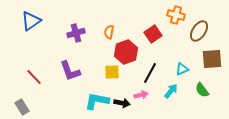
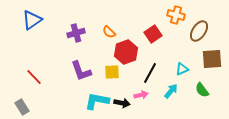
blue triangle: moved 1 px right, 1 px up
orange semicircle: rotated 56 degrees counterclockwise
purple L-shape: moved 11 px right
